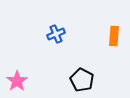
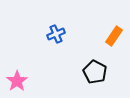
orange rectangle: rotated 30 degrees clockwise
black pentagon: moved 13 px right, 8 px up
